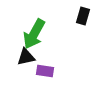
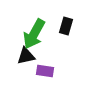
black rectangle: moved 17 px left, 10 px down
black triangle: moved 1 px up
